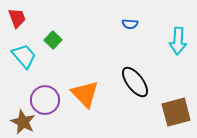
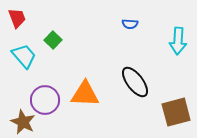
orange triangle: rotated 44 degrees counterclockwise
